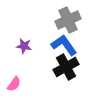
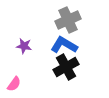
blue L-shape: rotated 24 degrees counterclockwise
